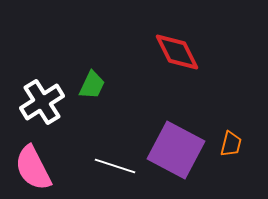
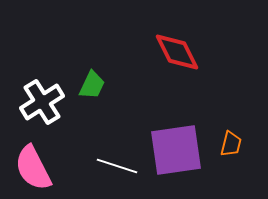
purple square: rotated 36 degrees counterclockwise
white line: moved 2 px right
